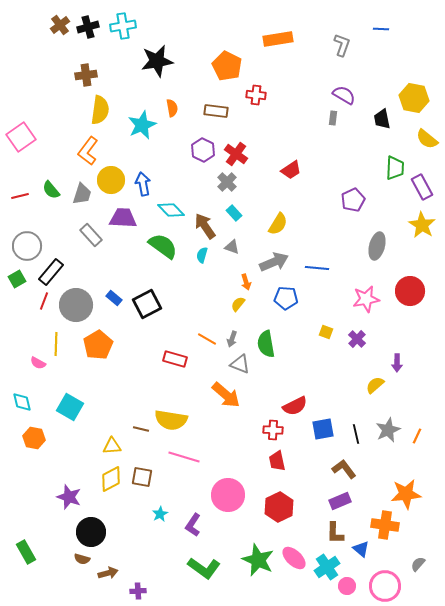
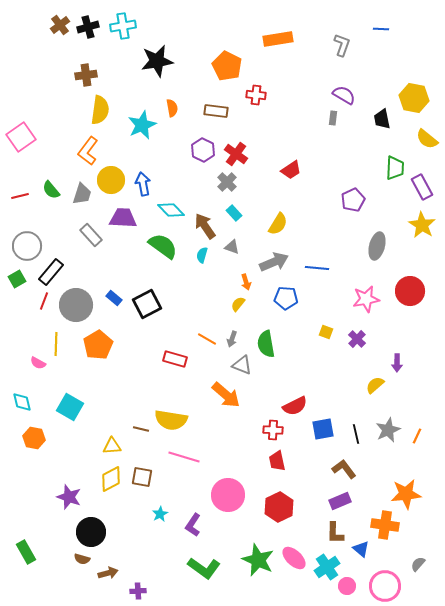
gray triangle at (240, 364): moved 2 px right, 1 px down
